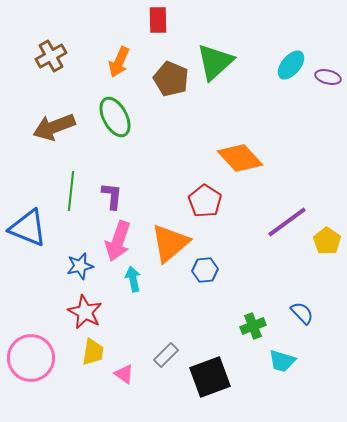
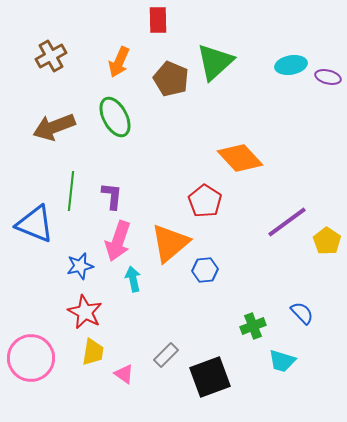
cyan ellipse: rotated 40 degrees clockwise
blue triangle: moved 7 px right, 4 px up
